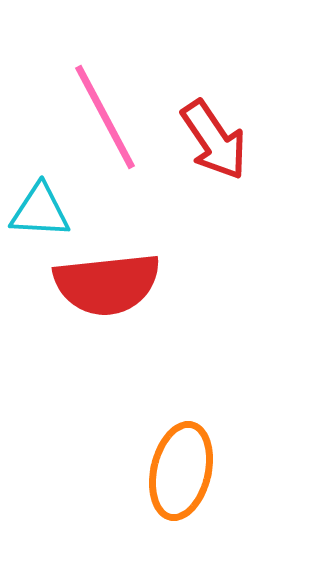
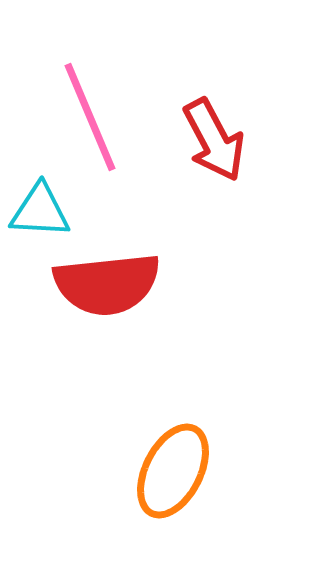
pink line: moved 15 px left; rotated 5 degrees clockwise
red arrow: rotated 6 degrees clockwise
orange ellipse: moved 8 px left; rotated 14 degrees clockwise
